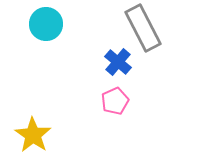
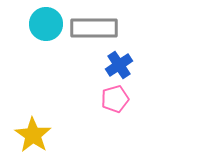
gray rectangle: moved 49 px left; rotated 63 degrees counterclockwise
blue cross: moved 1 px right, 3 px down; rotated 16 degrees clockwise
pink pentagon: moved 2 px up; rotated 8 degrees clockwise
